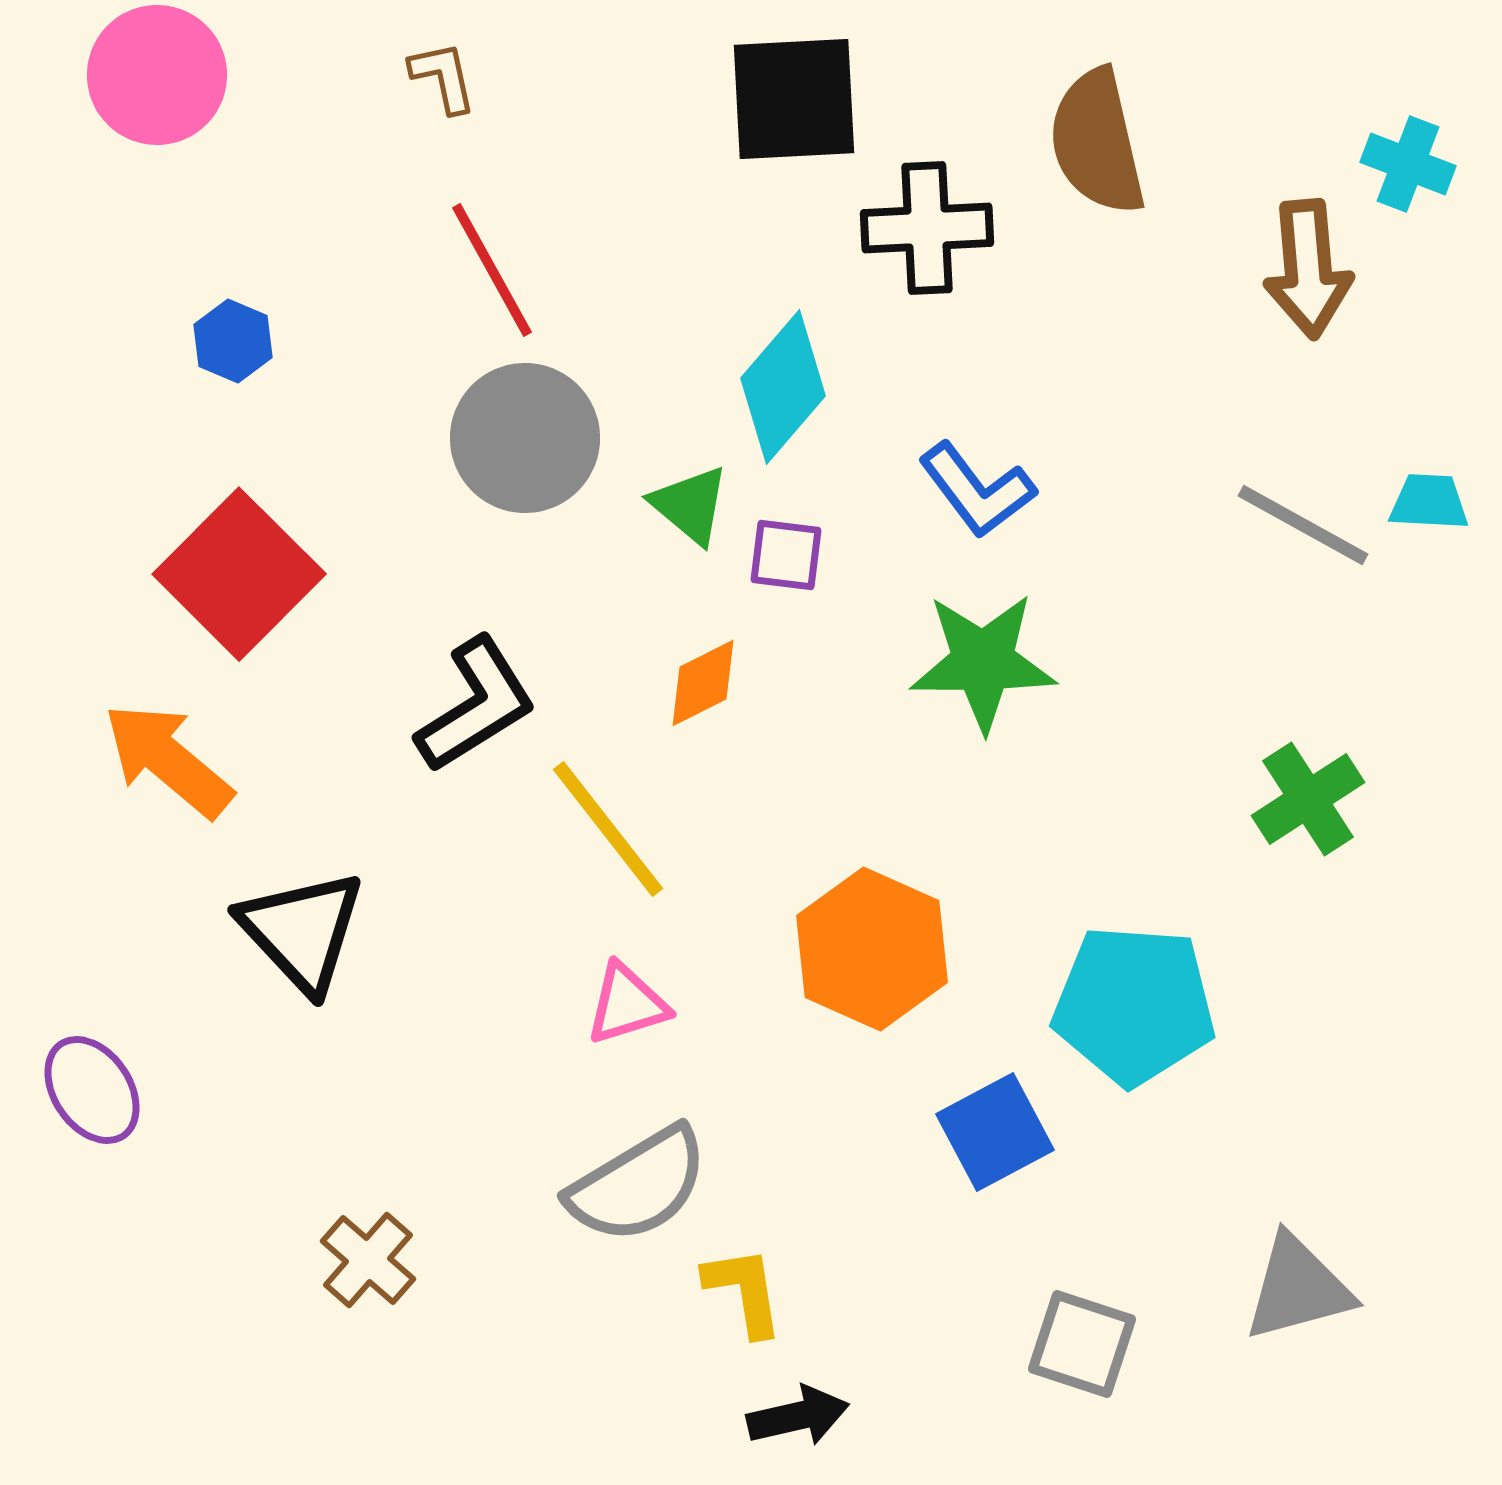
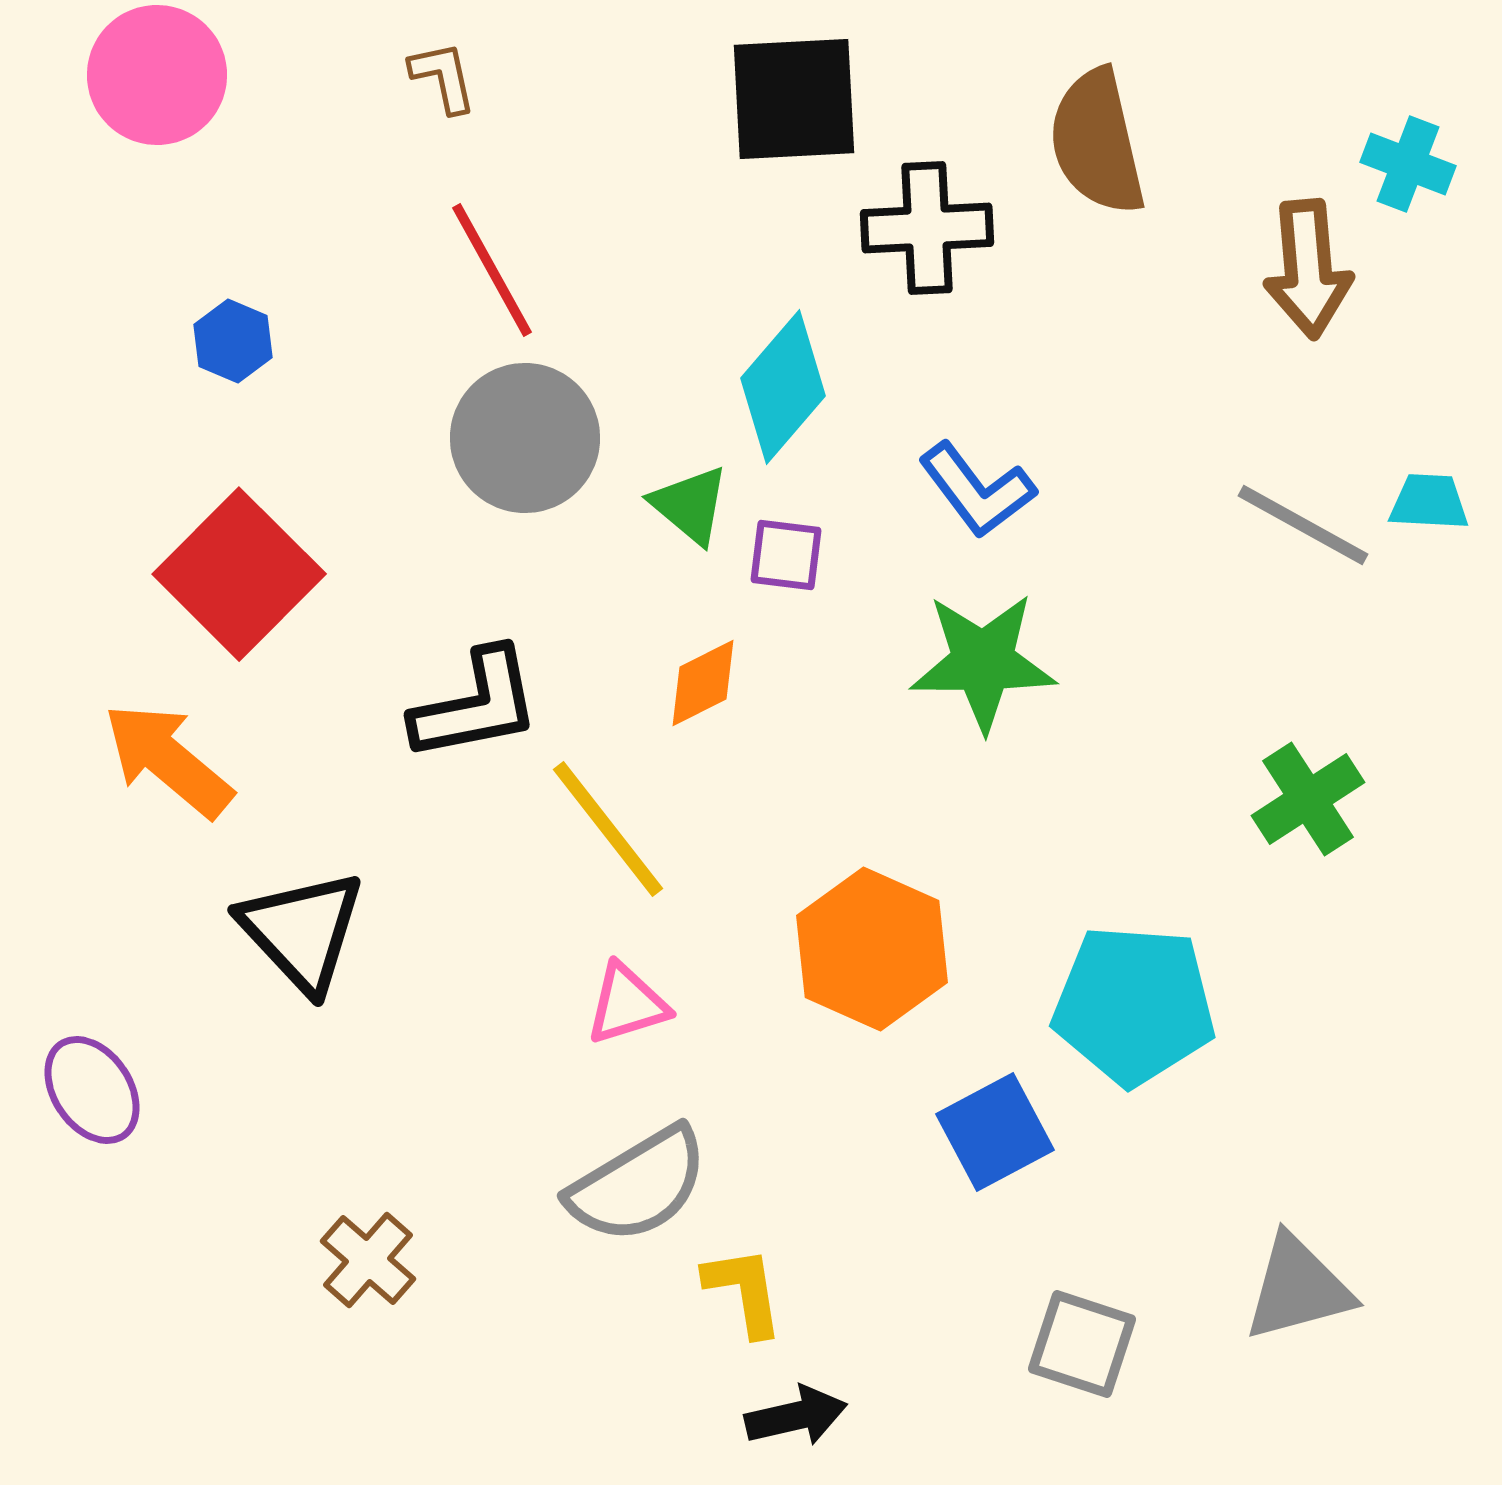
black L-shape: rotated 21 degrees clockwise
black arrow: moved 2 px left
